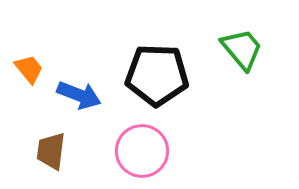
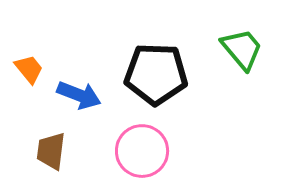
black pentagon: moved 1 px left, 1 px up
